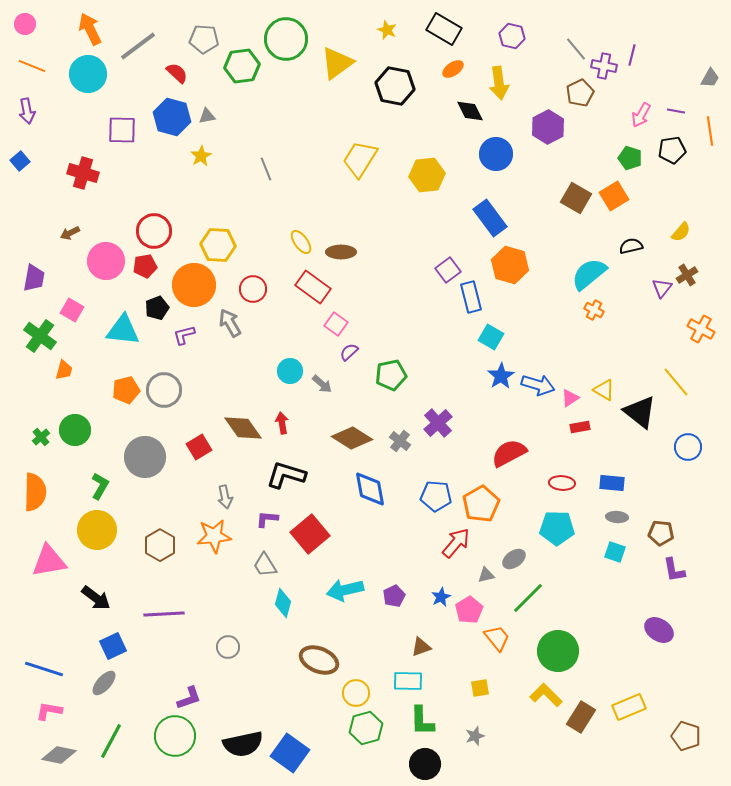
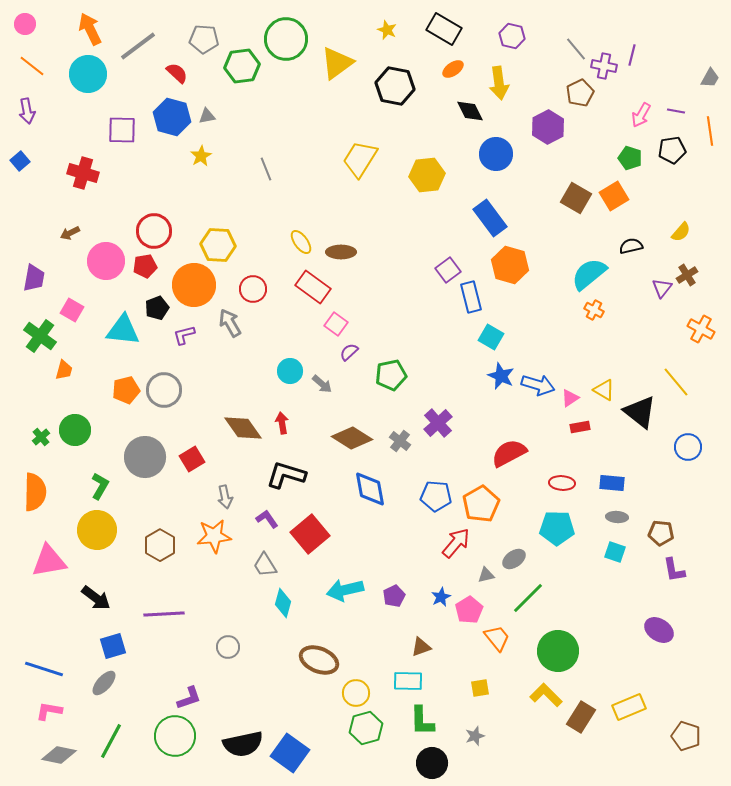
orange line at (32, 66): rotated 16 degrees clockwise
blue star at (501, 376): rotated 16 degrees counterclockwise
red square at (199, 447): moved 7 px left, 12 px down
purple L-shape at (267, 519): rotated 50 degrees clockwise
blue square at (113, 646): rotated 8 degrees clockwise
black circle at (425, 764): moved 7 px right, 1 px up
